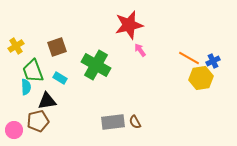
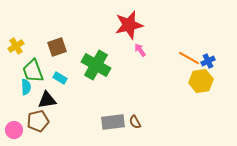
blue cross: moved 5 px left
yellow hexagon: moved 3 px down
black triangle: moved 1 px up
